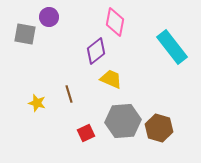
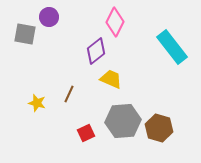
pink diamond: rotated 16 degrees clockwise
brown line: rotated 42 degrees clockwise
